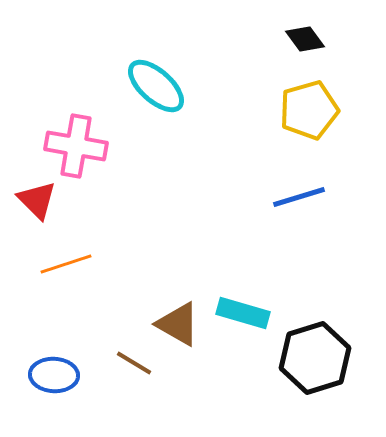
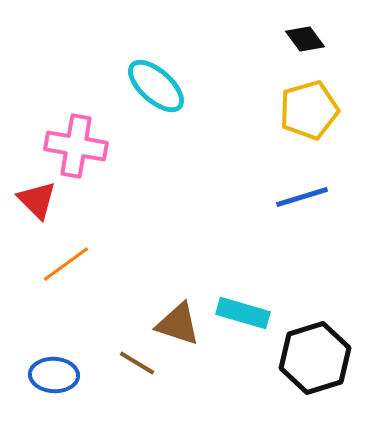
blue line: moved 3 px right
orange line: rotated 18 degrees counterclockwise
brown triangle: rotated 12 degrees counterclockwise
brown line: moved 3 px right
